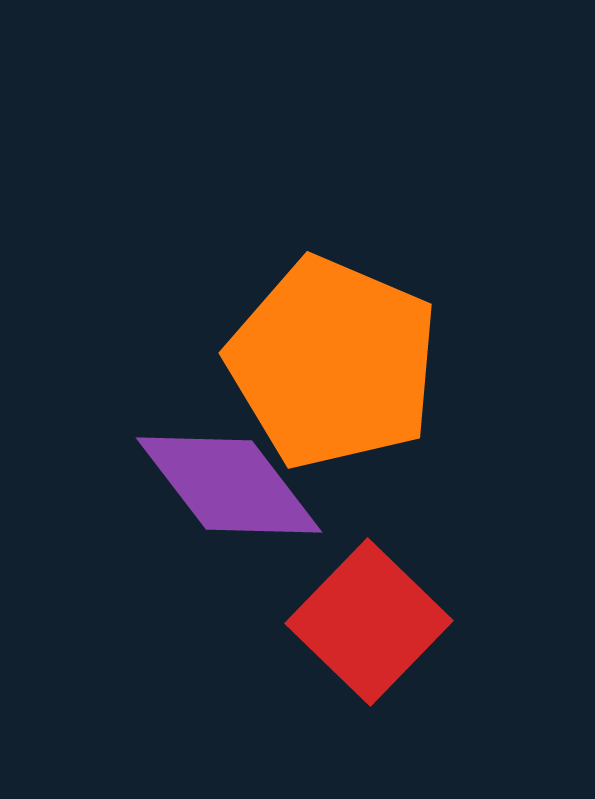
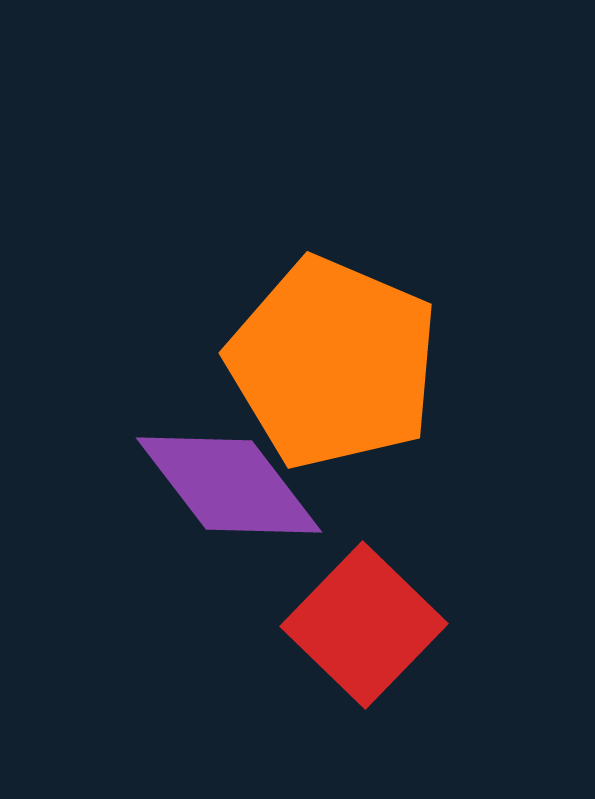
red square: moved 5 px left, 3 px down
